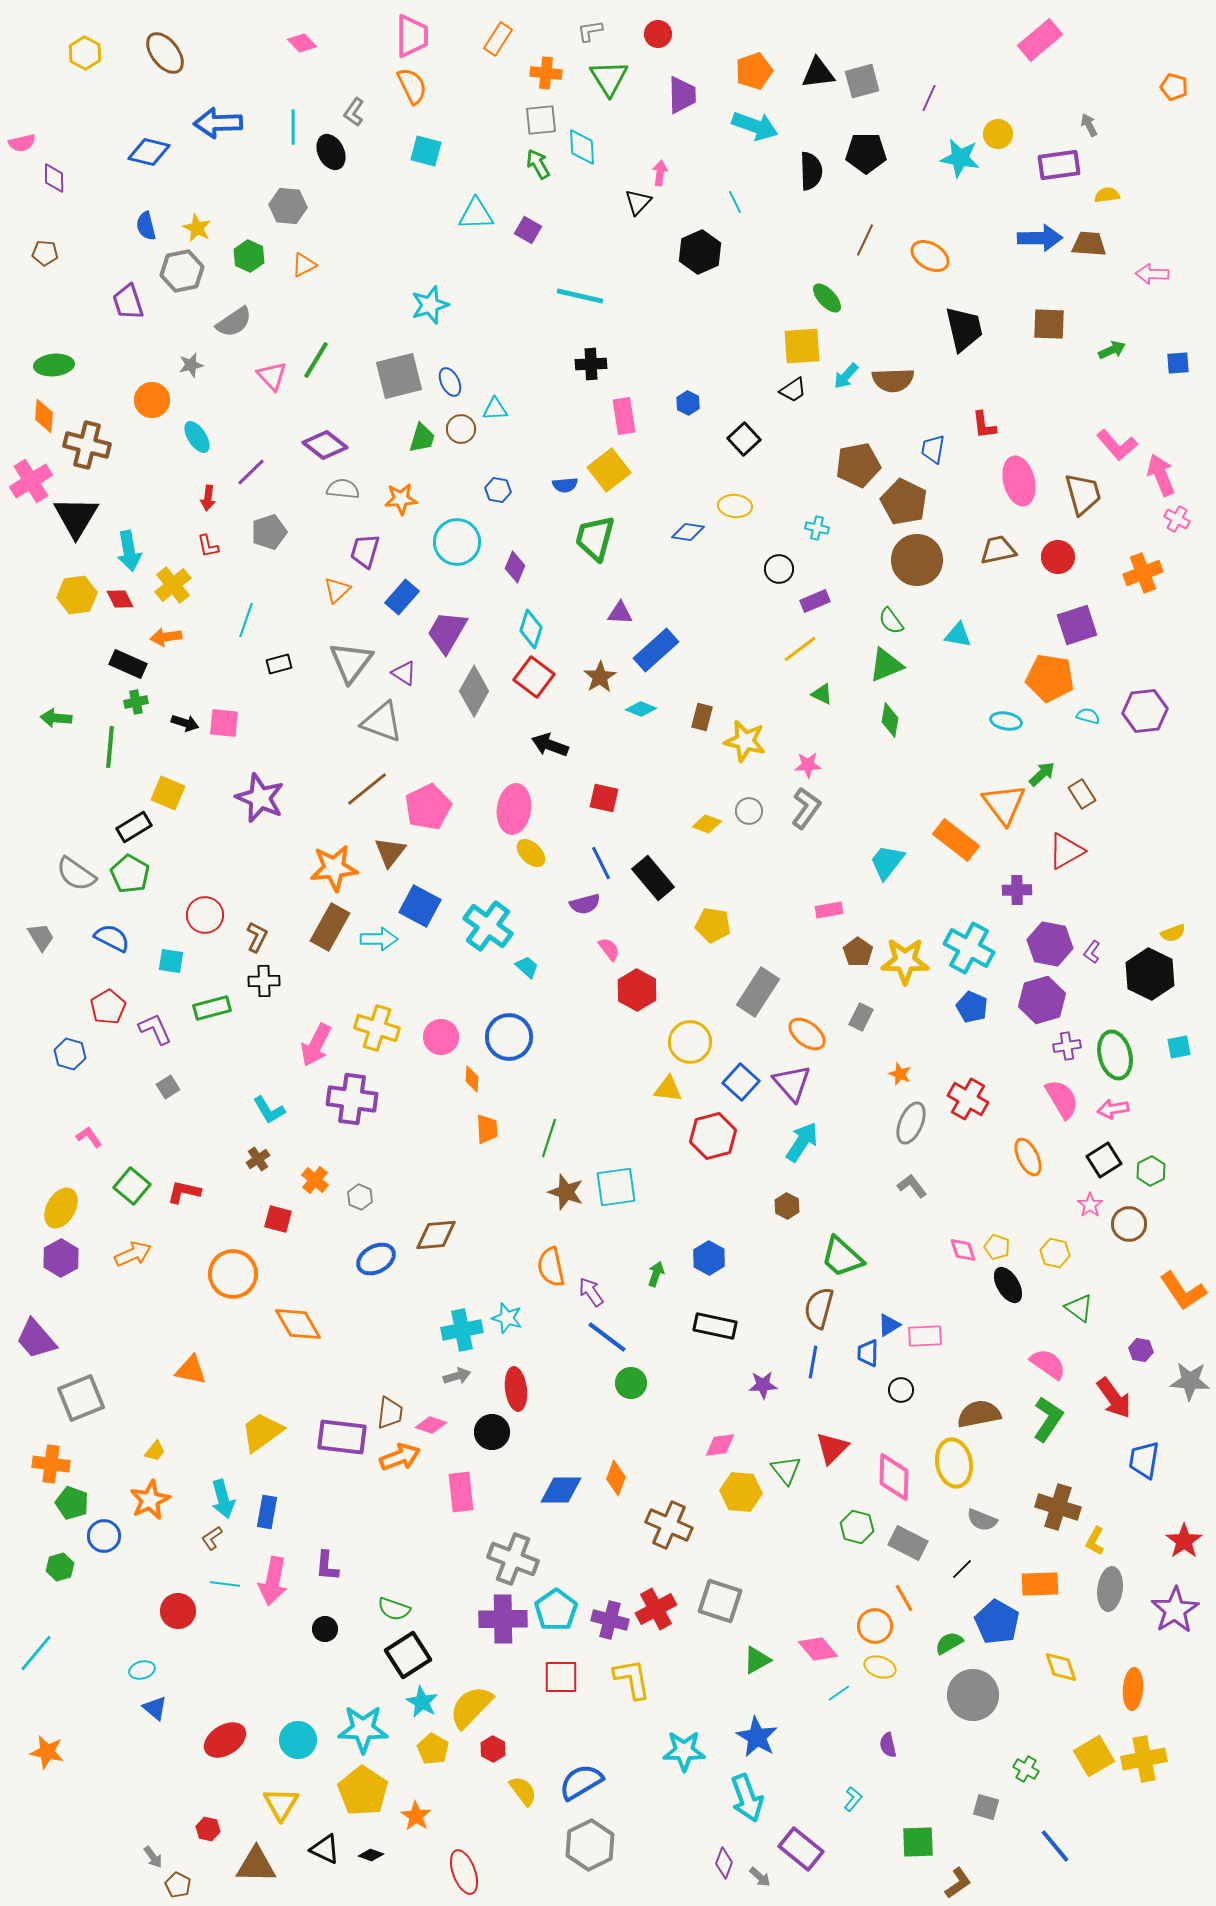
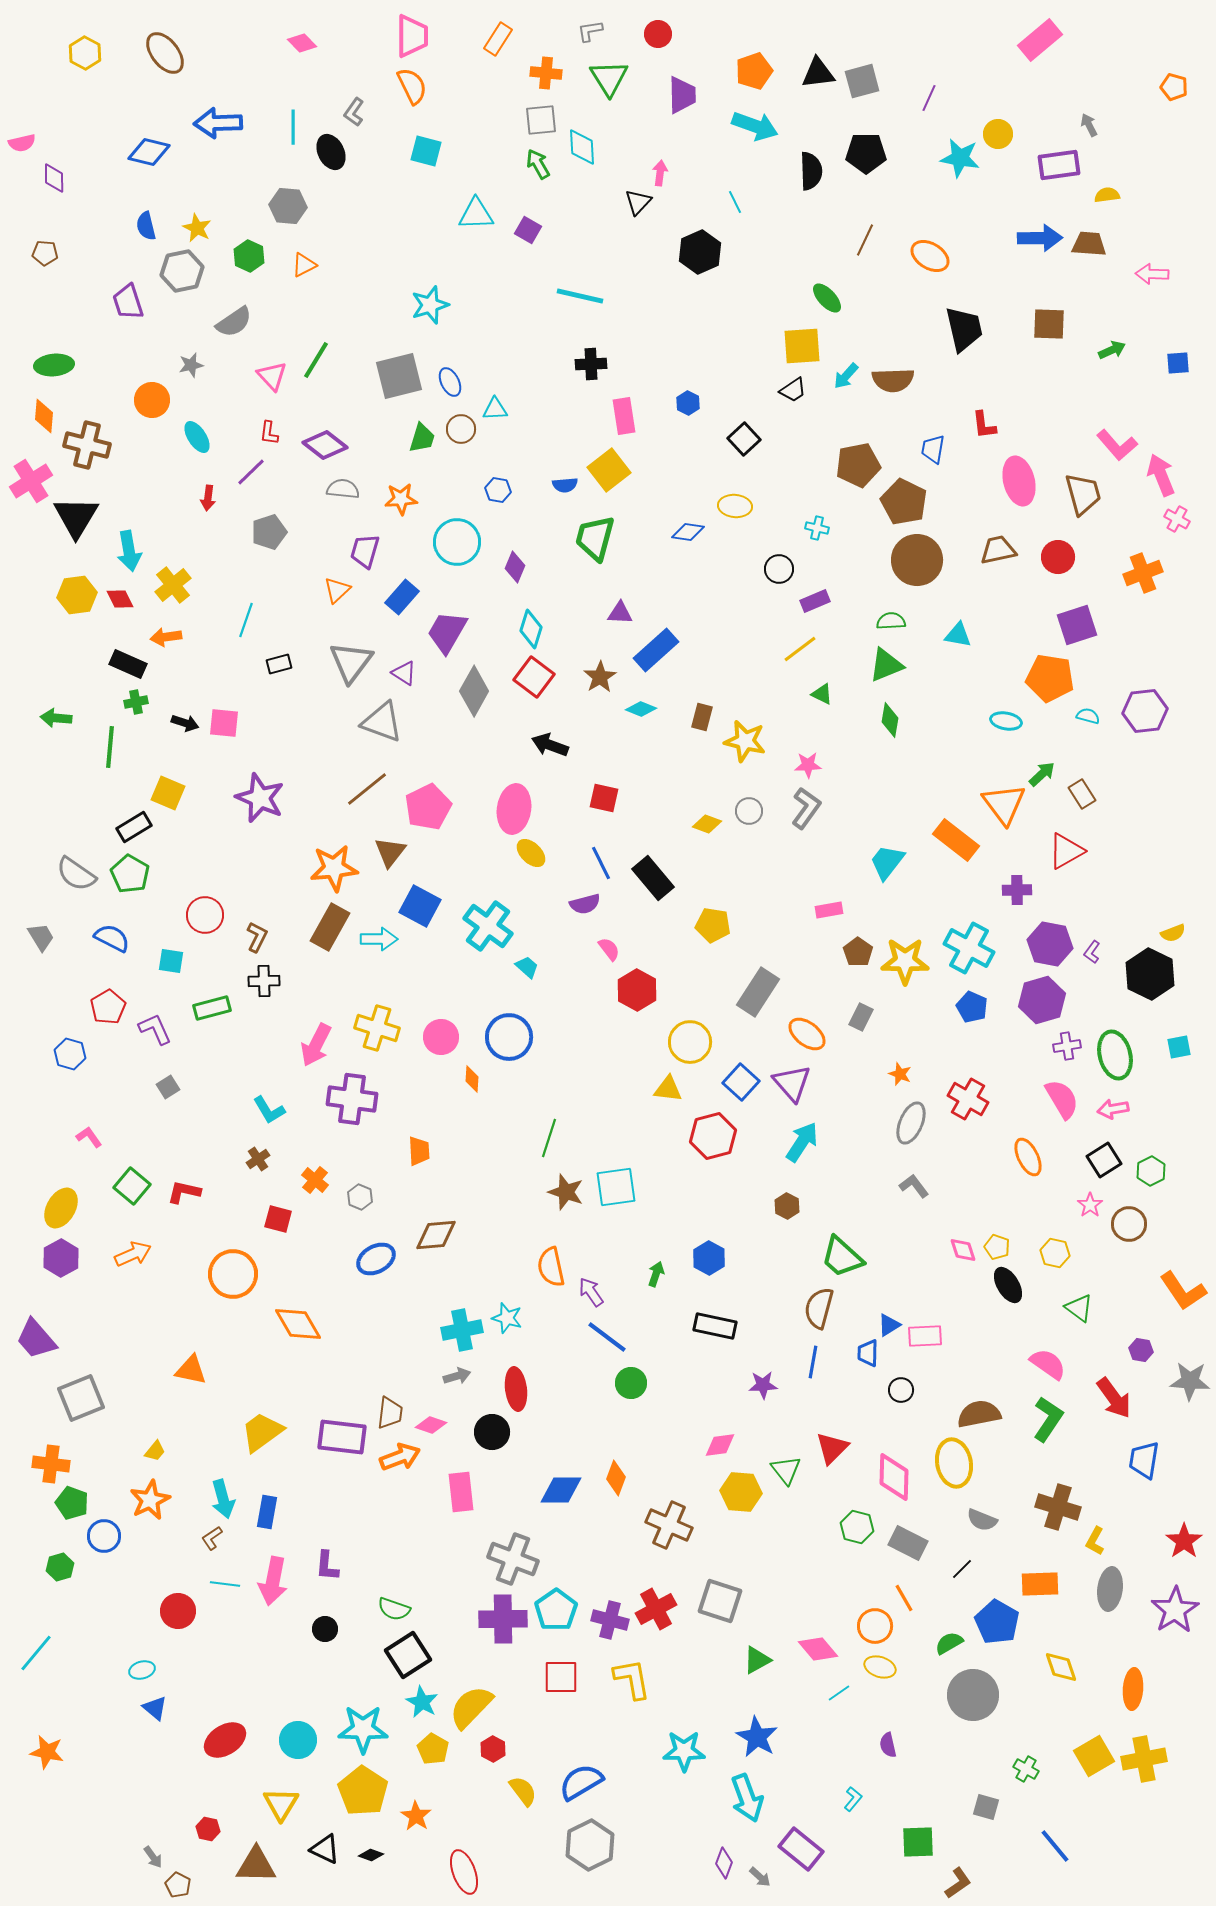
red L-shape at (208, 546): moved 61 px right, 113 px up; rotated 20 degrees clockwise
green semicircle at (891, 621): rotated 124 degrees clockwise
orange trapezoid at (487, 1129): moved 68 px left, 22 px down
gray L-shape at (912, 1186): moved 2 px right
